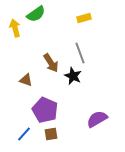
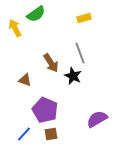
yellow arrow: rotated 12 degrees counterclockwise
brown triangle: moved 1 px left
